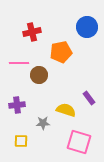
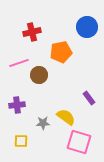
pink line: rotated 18 degrees counterclockwise
yellow semicircle: moved 7 px down; rotated 18 degrees clockwise
